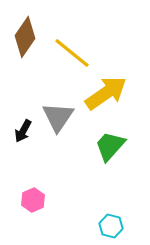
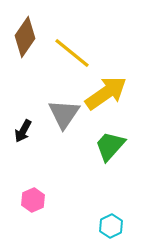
gray triangle: moved 6 px right, 3 px up
cyan hexagon: rotated 20 degrees clockwise
